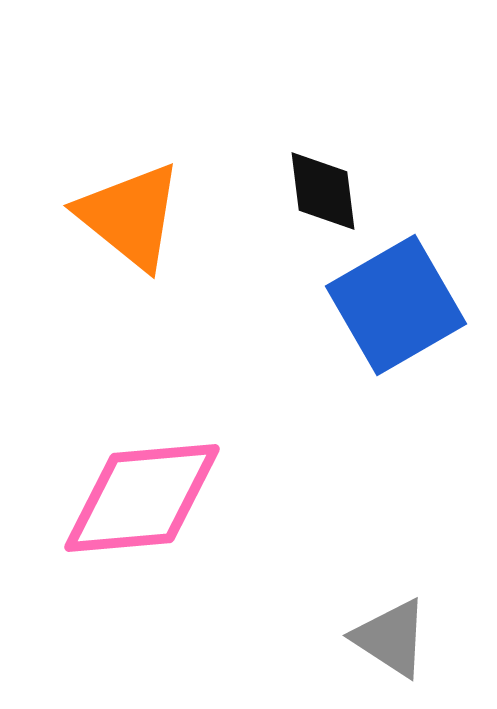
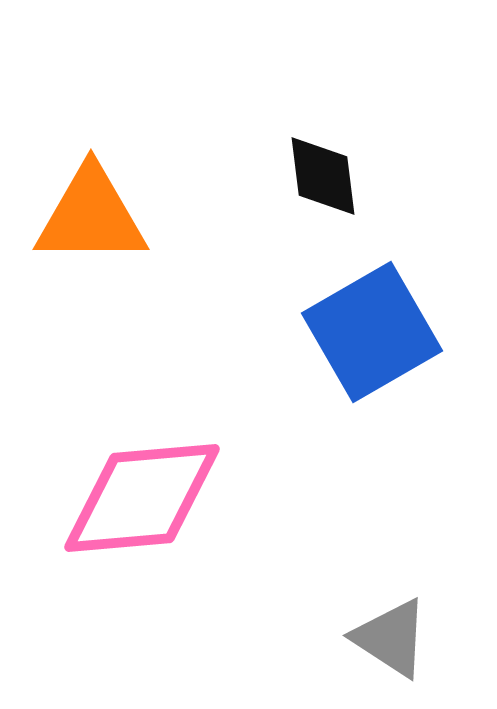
black diamond: moved 15 px up
orange triangle: moved 39 px left; rotated 39 degrees counterclockwise
blue square: moved 24 px left, 27 px down
